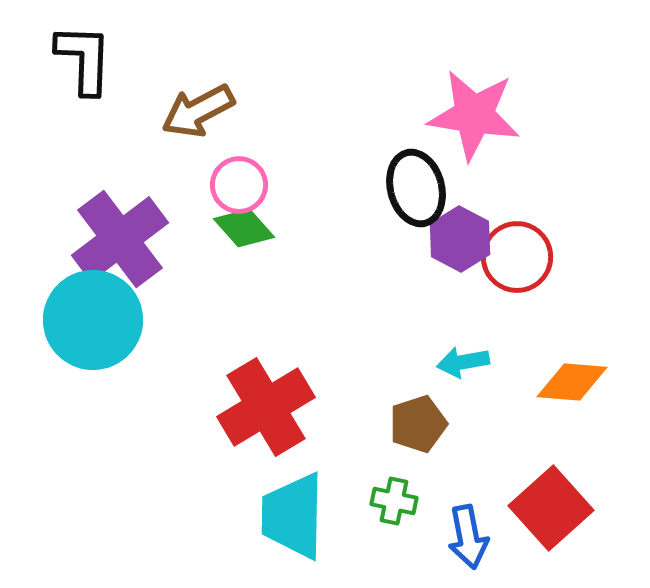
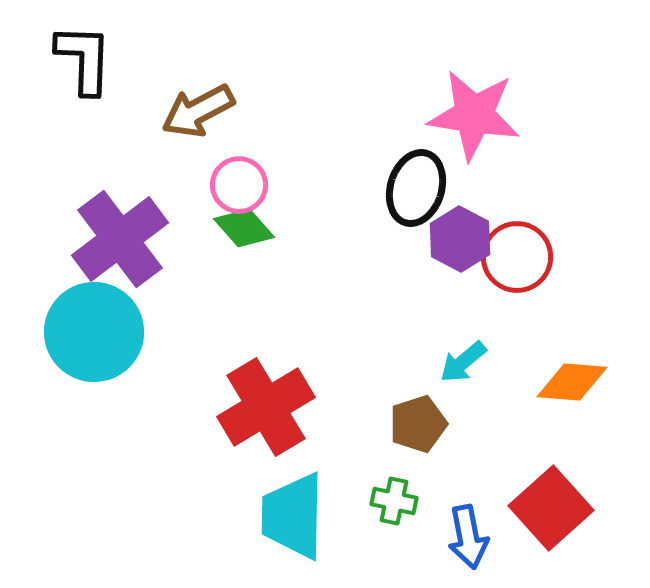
black ellipse: rotated 32 degrees clockwise
cyan circle: moved 1 px right, 12 px down
cyan arrow: rotated 30 degrees counterclockwise
